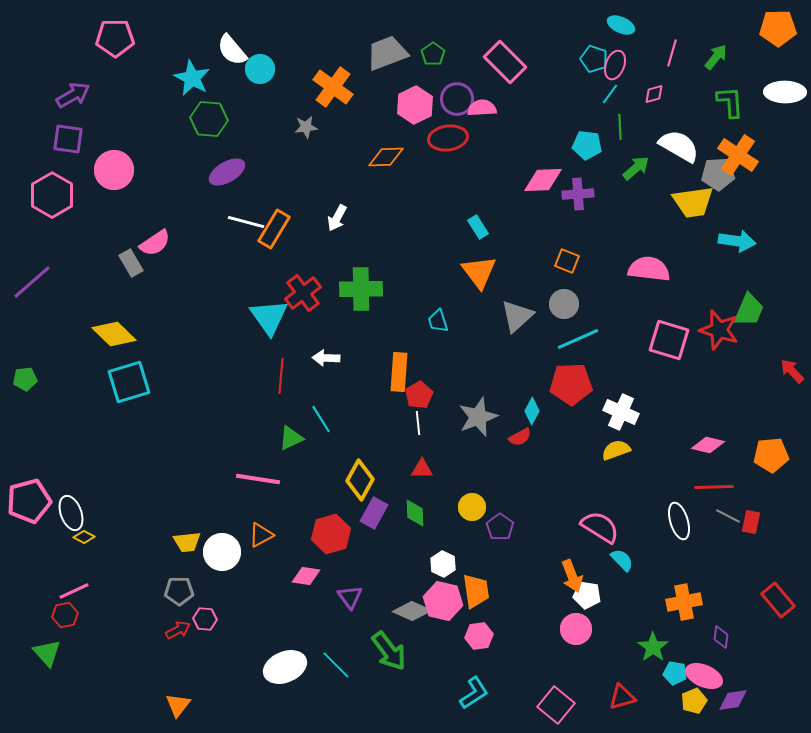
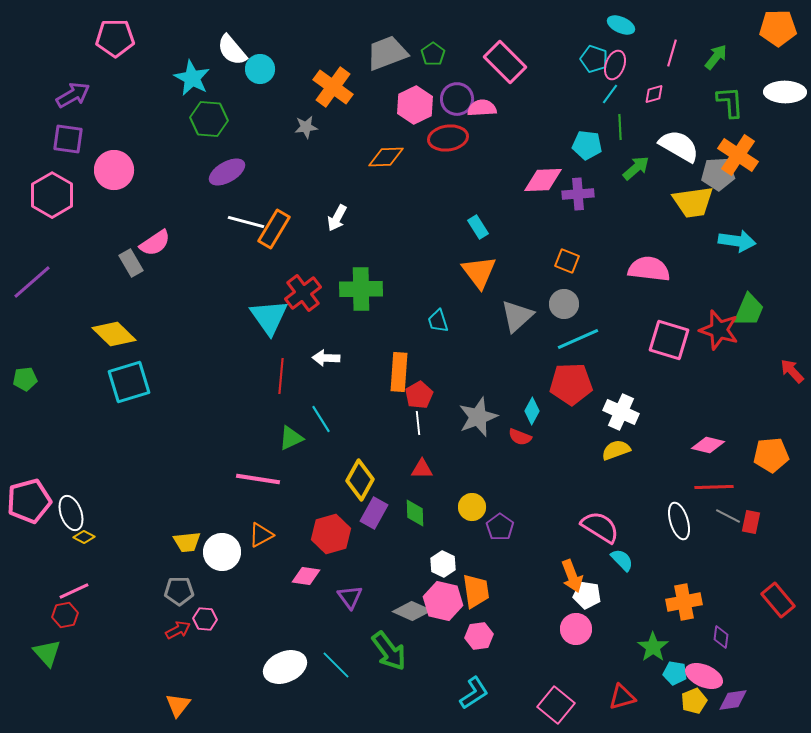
red semicircle at (520, 437): rotated 50 degrees clockwise
